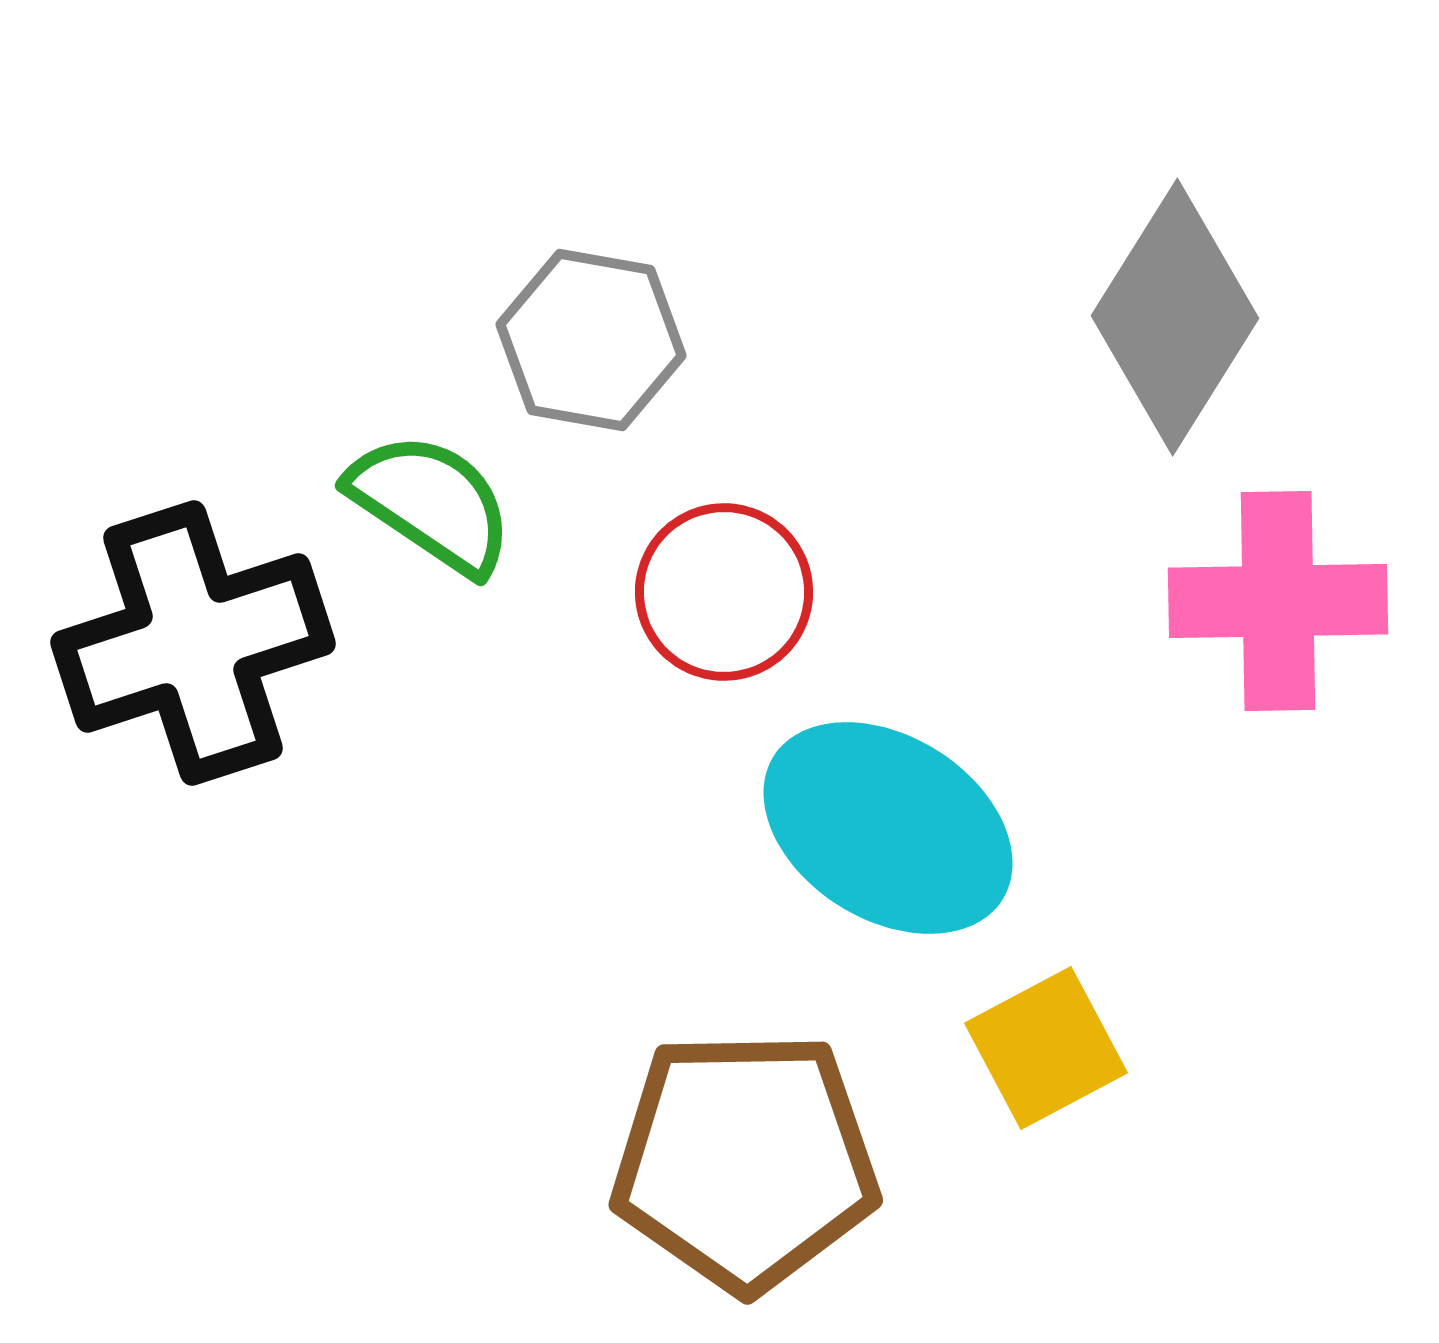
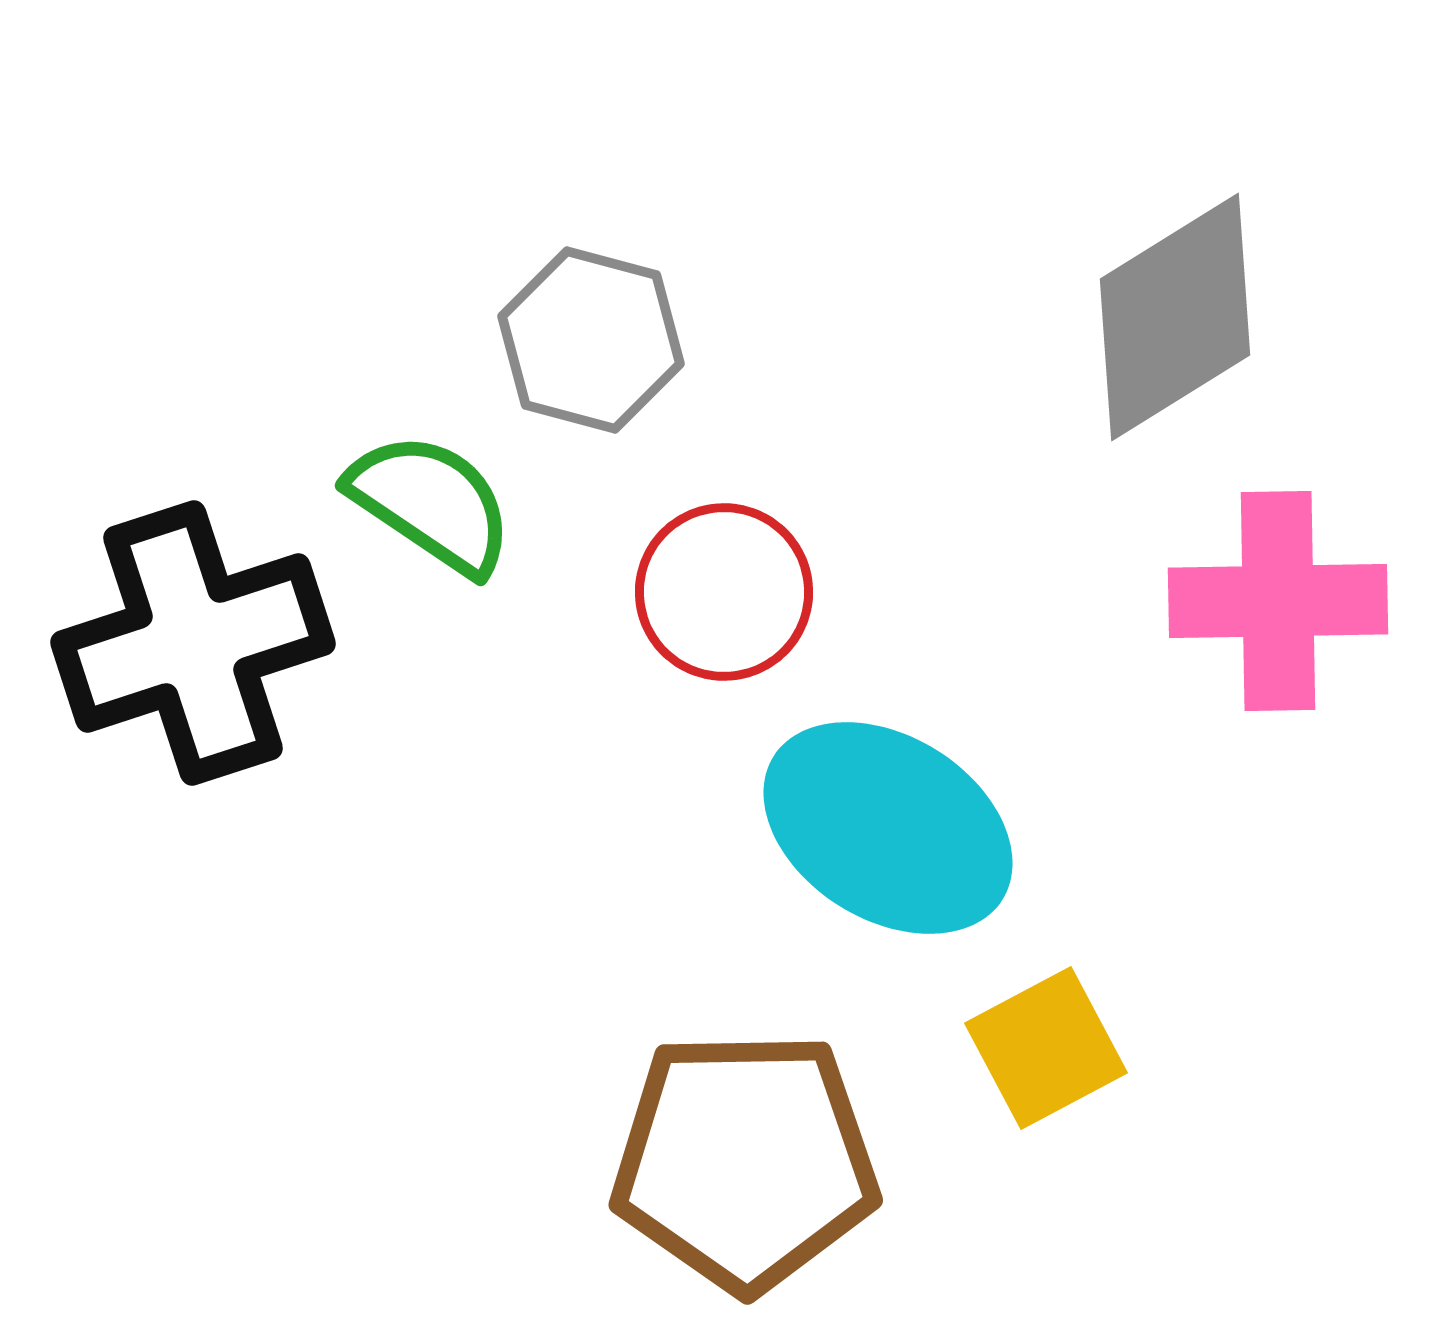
gray diamond: rotated 26 degrees clockwise
gray hexagon: rotated 5 degrees clockwise
